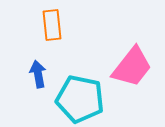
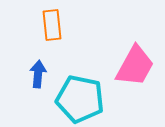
pink trapezoid: moved 3 px right, 1 px up; rotated 9 degrees counterclockwise
blue arrow: rotated 16 degrees clockwise
